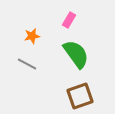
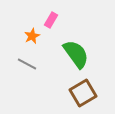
pink rectangle: moved 18 px left
orange star: rotated 14 degrees counterclockwise
brown square: moved 3 px right, 3 px up; rotated 12 degrees counterclockwise
